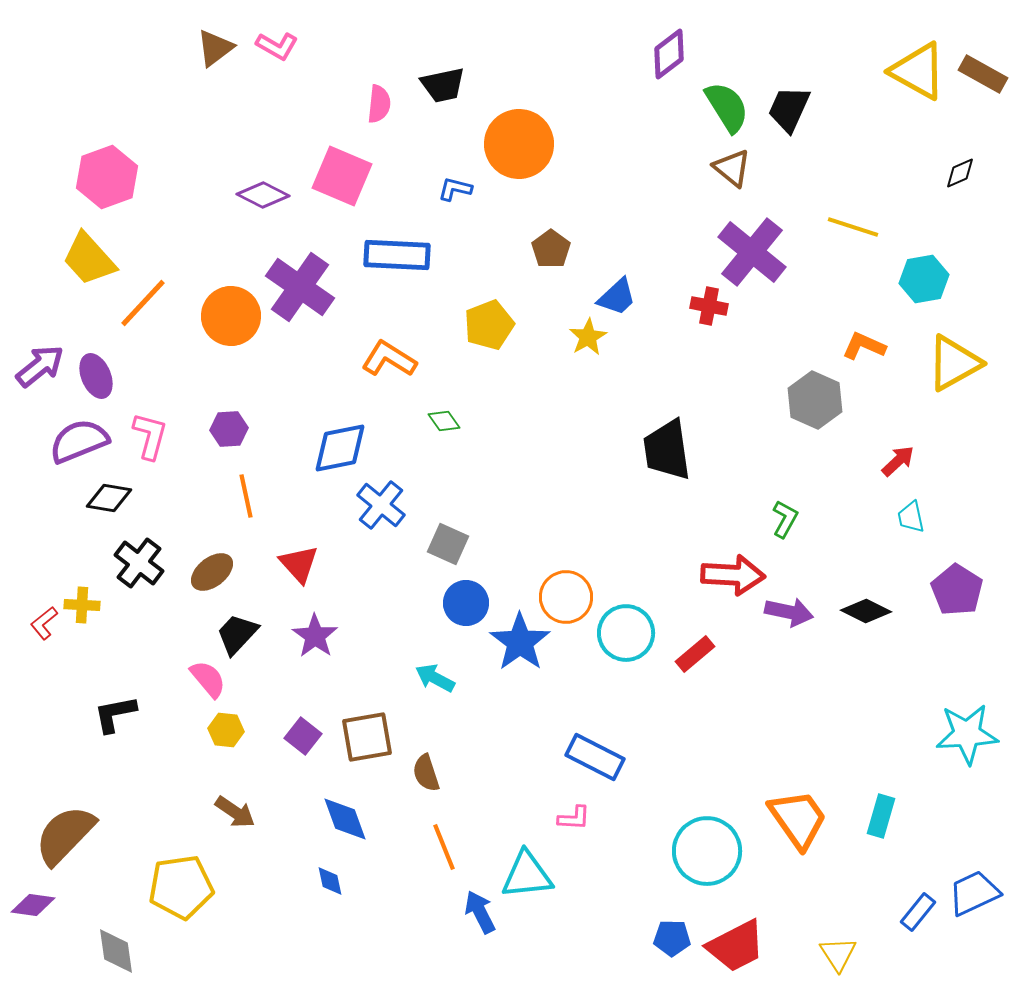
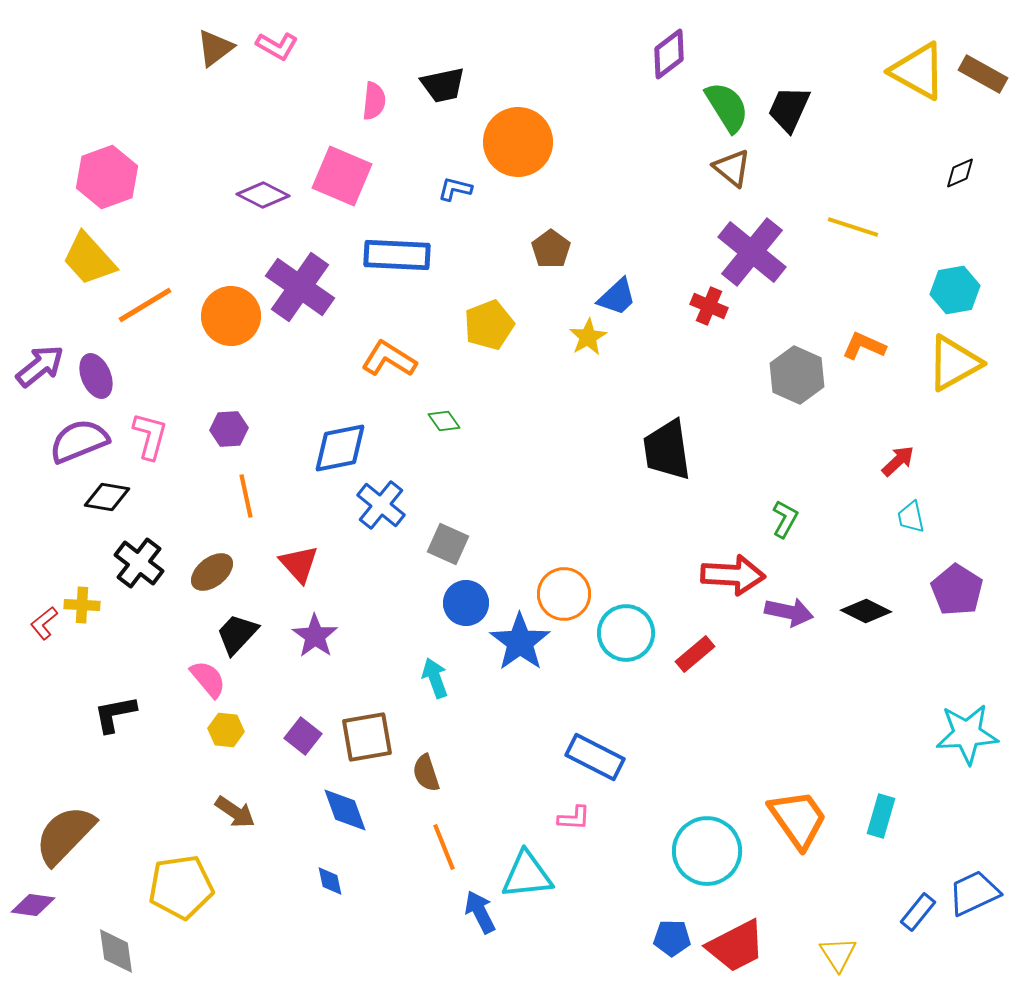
pink semicircle at (379, 104): moved 5 px left, 3 px up
orange circle at (519, 144): moved 1 px left, 2 px up
cyan hexagon at (924, 279): moved 31 px right, 11 px down
orange line at (143, 303): moved 2 px right, 2 px down; rotated 16 degrees clockwise
red cross at (709, 306): rotated 12 degrees clockwise
gray hexagon at (815, 400): moved 18 px left, 25 px up
black diamond at (109, 498): moved 2 px left, 1 px up
orange circle at (566, 597): moved 2 px left, 3 px up
cyan arrow at (435, 678): rotated 42 degrees clockwise
blue diamond at (345, 819): moved 9 px up
